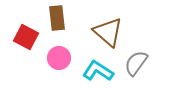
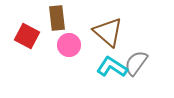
red square: moved 1 px right, 1 px up
pink circle: moved 10 px right, 13 px up
cyan L-shape: moved 14 px right, 4 px up
